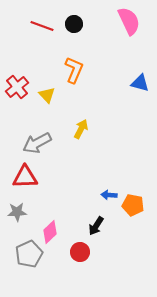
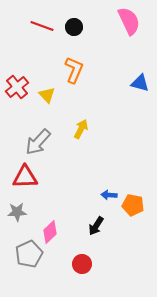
black circle: moved 3 px down
gray arrow: moved 1 px right, 1 px up; rotated 20 degrees counterclockwise
red circle: moved 2 px right, 12 px down
